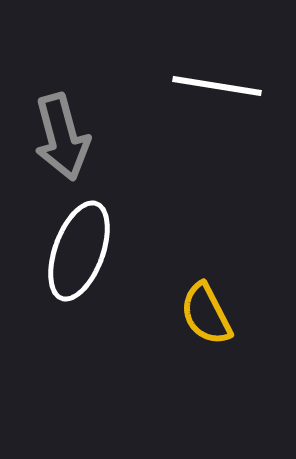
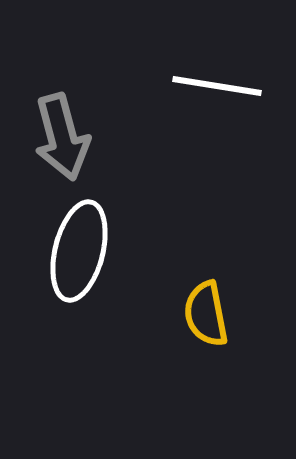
white ellipse: rotated 6 degrees counterclockwise
yellow semicircle: rotated 16 degrees clockwise
